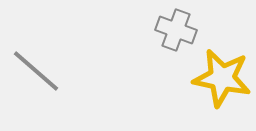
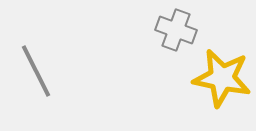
gray line: rotated 22 degrees clockwise
